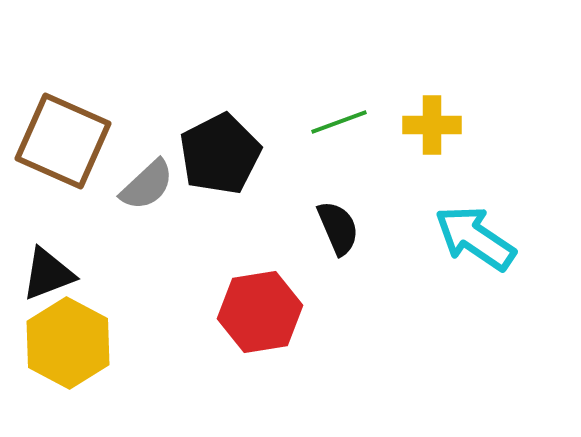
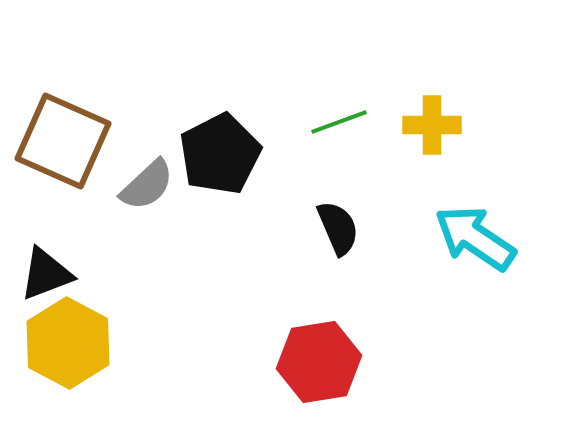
black triangle: moved 2 px left
red hexagon: moved 59 px right, 50 px down
